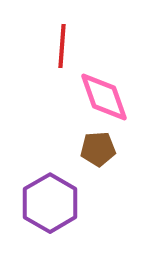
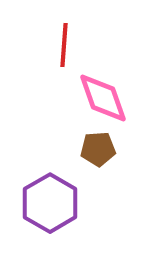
red line: moved 2 px right, 1 px up
pink diamond: moved 1 px left, 1 px down
